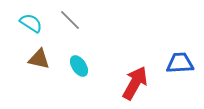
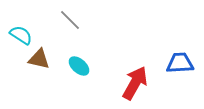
cyan semicircle: moved 10 px left, 12 px down
cyan ellipse: rotated 15 degrees counterclockwise
